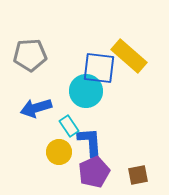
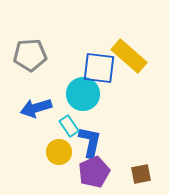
cyan circle: moved 3 px left, 3 px down
blue L-shape: rotated 16 degrees clockwise
brown square: moved 3 px right, 1 px up
